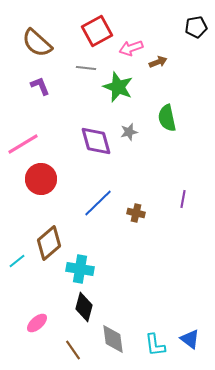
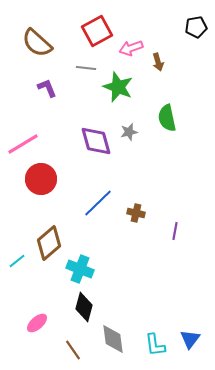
brown arrow: rotated 96 degrees clockwise
purple L-shape: moved 7 px right, 2 px down
purple line: moved 8 px left, 32 px down
cyan cross: rotated 12 degrees clockwise
blue triangle: rotated 30 degrees clockwise
